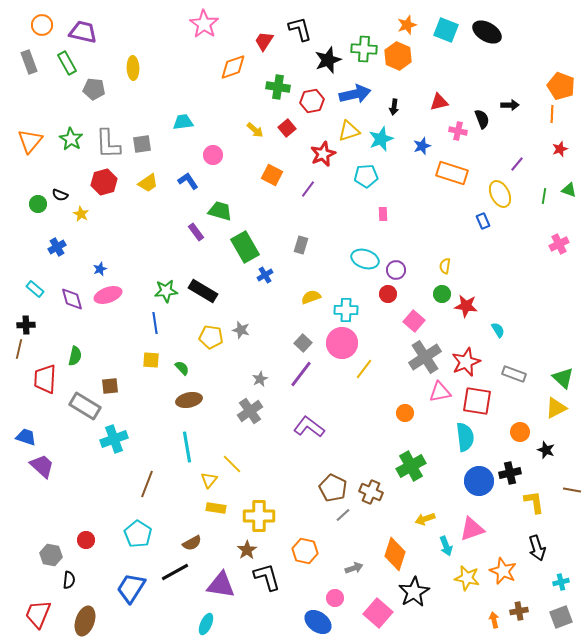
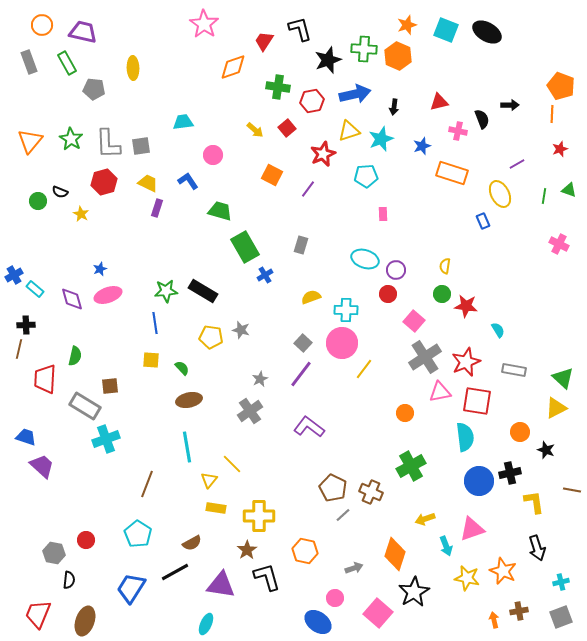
gray square at (142, 144): moved 1 px left, 2 px down
purple line at (517, 164): rotated 21 degrees clockwise
yellow trapezoid at (148, 183): rotated 120 degrees counterclockwise
black semicircle at (60, 195): moved 3 px up
green circle at (38, 204): moved 3 px up
purple rectangle at (196, 232): moved 39 px left, 24 px up; rotated 54 degrees clockwise
pink cross at (559, 244): rotated 36 degrees counterclockwise
blue cross at (57, 247): moved 43 px left, 28 px down
gray rectangle at (514, 374): moved 4 px up; rotated 10 degrees counterclockwise
cyan cross at (114, 439): moved 8 px left
gray hexagon at (51, 555): moved 3 px right, 2 px up
